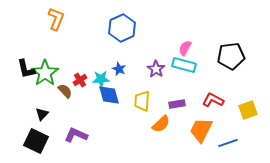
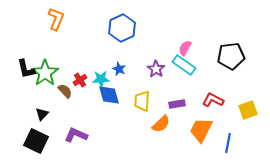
cyan rectangle: rotated 20 degrees clockwise
blue line: rotated 60 degrees counterclockwise
